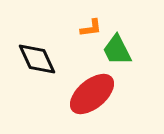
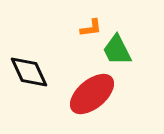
black diamond: moved 8 px left, 13 px down
